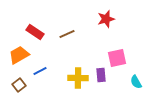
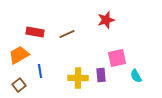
red star: moved 1 px down
red rectangle: rotated 24 degrees counterclockwise
blue line: rotated 72 degrees counterclockwise
cyan semicircle: moved 6 px up
